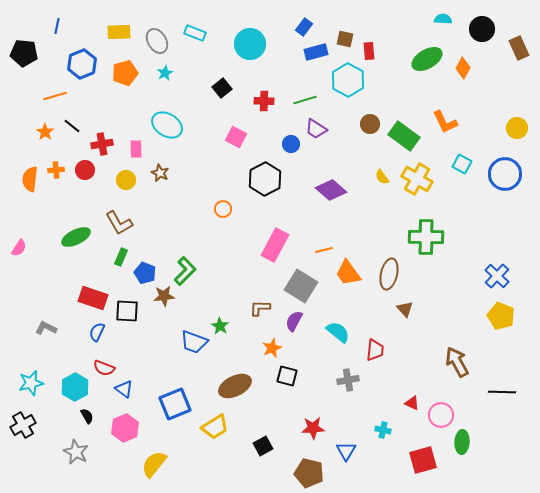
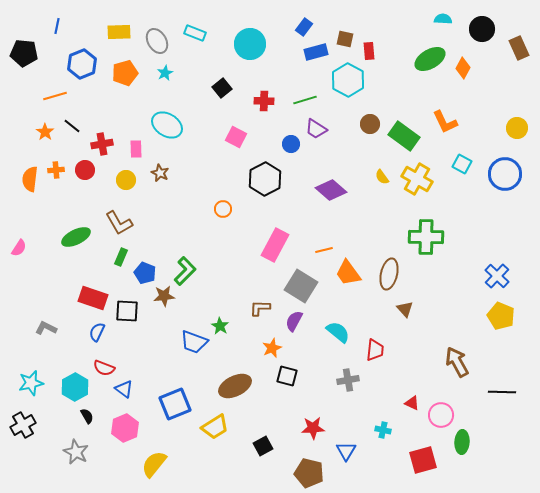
green ellipse at (427, 59): moved 3 px right
